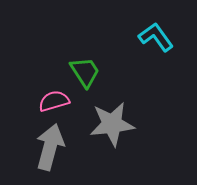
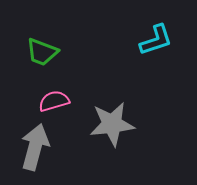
cyan L-shape: moved 3 px down; rotated 108 degrees clockwise
green trapezoid: moved 43 px left, 20 px up; rotated 144 degrees clockwise
gray arrow: moved 15 px left
